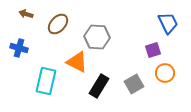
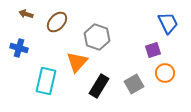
brown ellipse: moved 1 px left, 2 px up
gray hexagon: rotated 15 degrees clockwise
orange triangle: rotated 45 degrees clockwise
